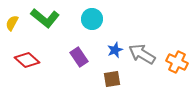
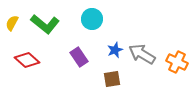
green L-shape: moved 6 px down
